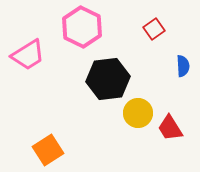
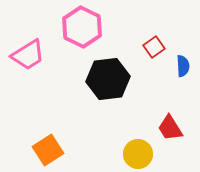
red square: moved 18 px down
yellow circle: moved 41 px down
